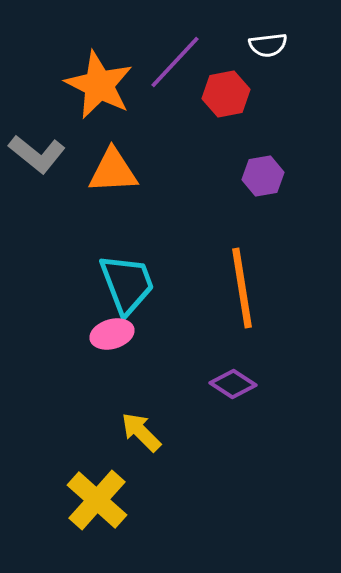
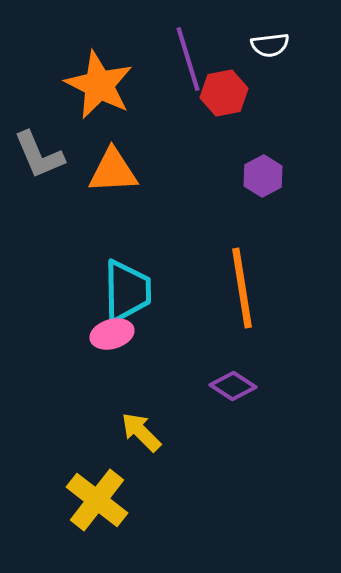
white semicircle: moved 2 px right
purple line: moved 13 px right, 3 px up; rotated 60 degrees counterclockwise
red hexagon: moved 2 px left, 1 px up
gray L-shape: moved 2 px right, 1 px down; rotated 28 degrees clockwise
purple hexagon: rotated 18 degrees counterclockwise
cyan trapezoid: moved 7 px down; rotated 20 degrees clockwise
purple diamond: moved 2 px down
yellow cross: rotated 4 degrees counterclockwise
